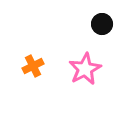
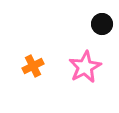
pink star: moved 2 px up
